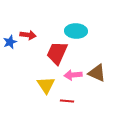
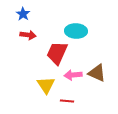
blue star: moved 13 px right, 28 px up; rotated 16 degrees counterclockwise
